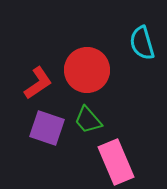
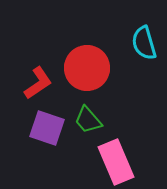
cyan semicircle: moved 2 px right
red circle: moved 2 px up
